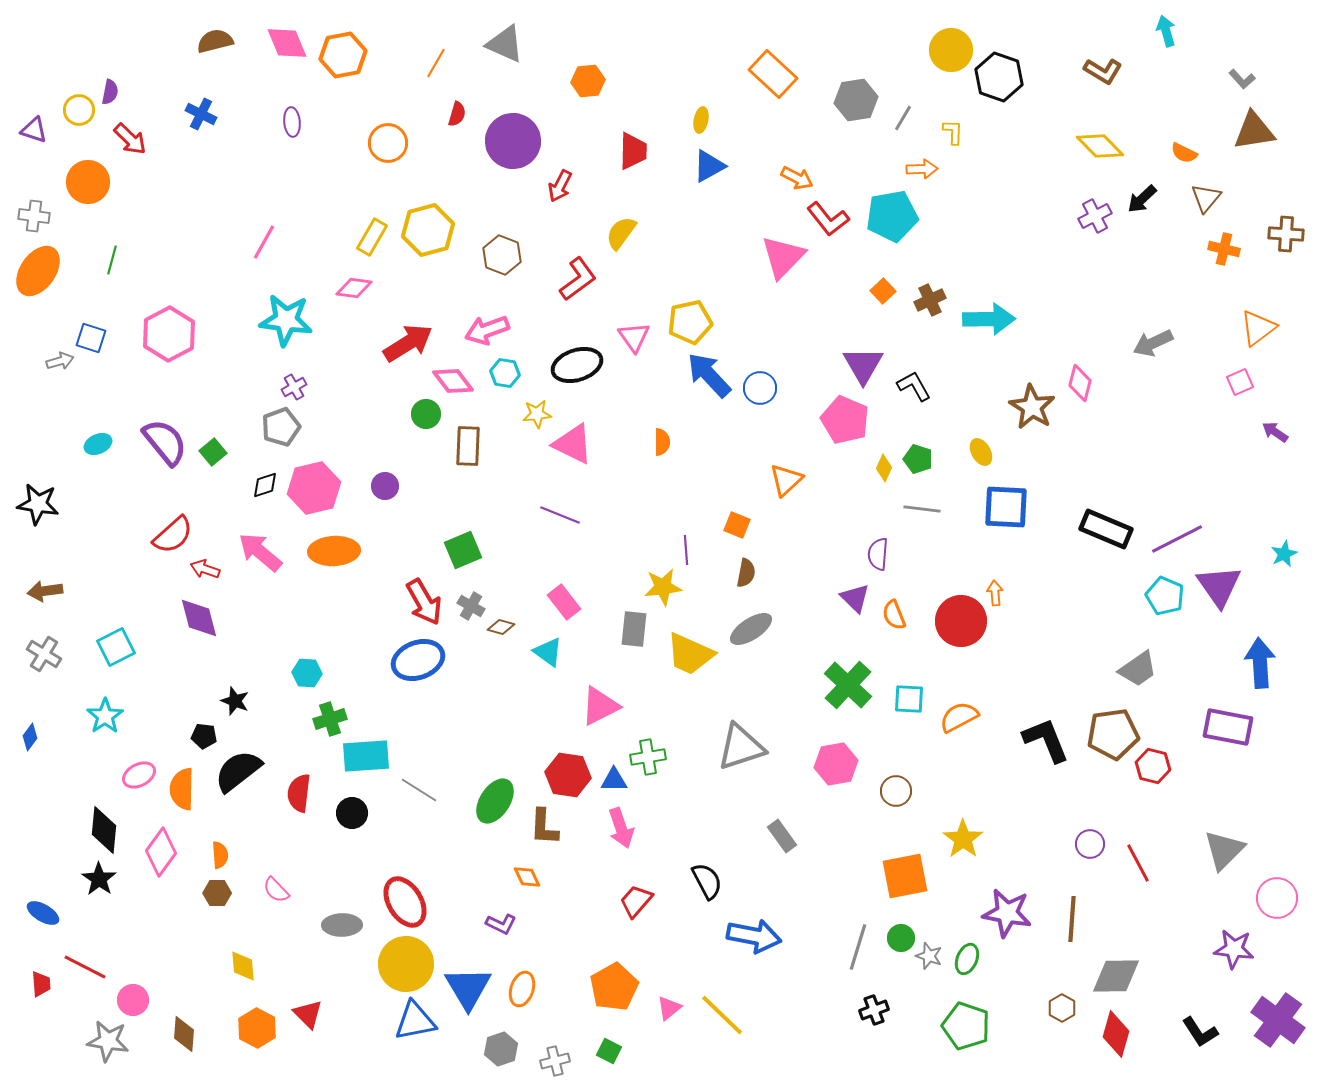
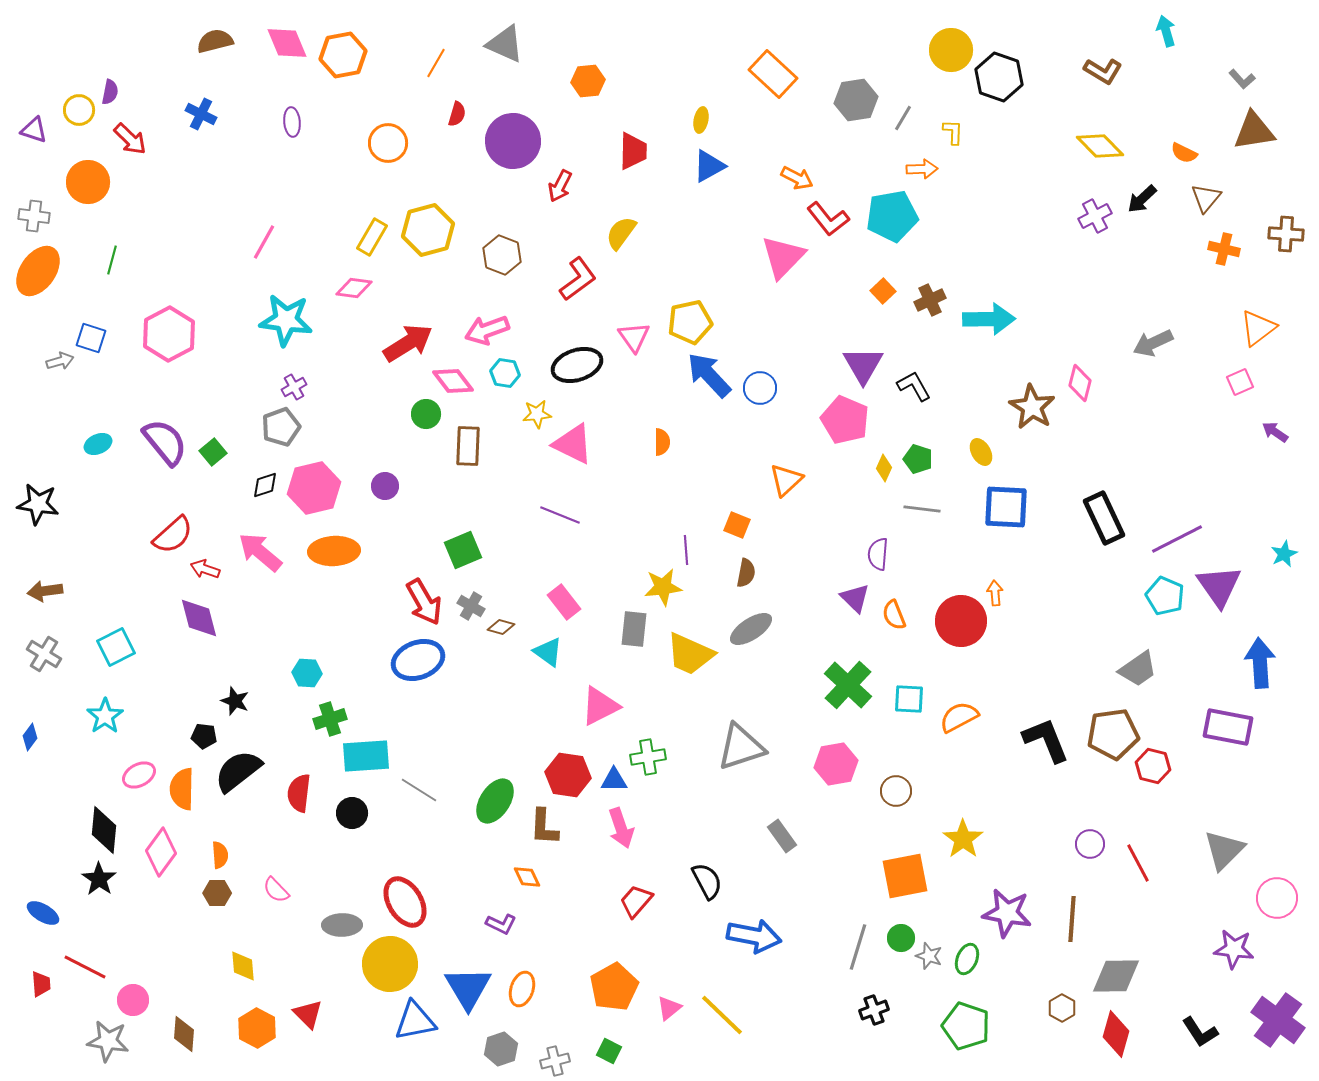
black rectangle at (1106, 529): moved 2 px left, 11 px up; rotated 42 degrees clockwise
yellow circle at (406, 964): moved 16 px left
